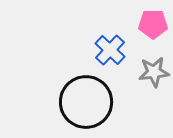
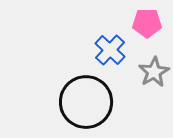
pink pentagon: moved 6 px left, 1 px up
gray star: rotated 24 degrees counterclockwise
